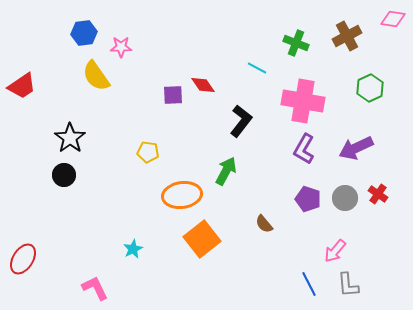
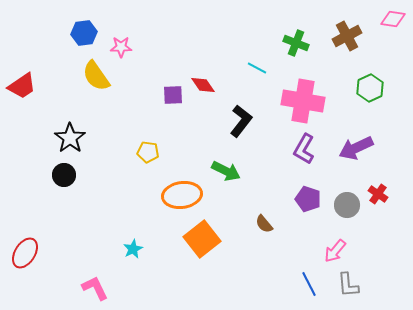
green arrow: rotated 88 degrees clockwise
gray circle: moved 2 px right, 7 px down
red ellipse: moved 2 px right, 6 px up
